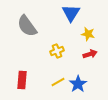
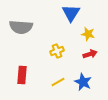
gray semicircle: moved 6 px left, 1 px down; rotated 50 degrees counterclockwise
red rectangle: moved 5 px up
blue star: moved 5 px right, 2 px up; rotated 12 degrees counterclockwise
